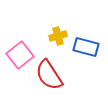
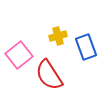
blue rectangle: rotated 55 degrees clockwise
pink square: moved 1 px left
